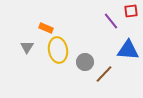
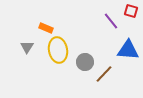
red square: rotated 24 degrees clockwise
